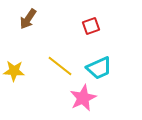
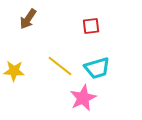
red square: rotated 12 degrees clockwise
cyan trapezoid: moved 2 px left; rotated 8 degrees clockwise
